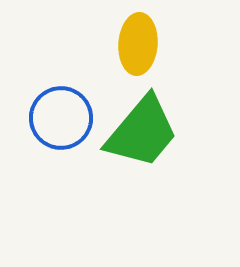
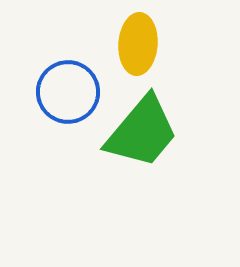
blue circle: moved 7 px right, 26 px up
